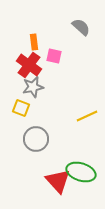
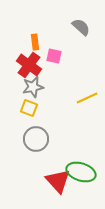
orange rectangle: moved 1 px right
yellow square: moved 8 px right
yellow line: moved 18 px up
